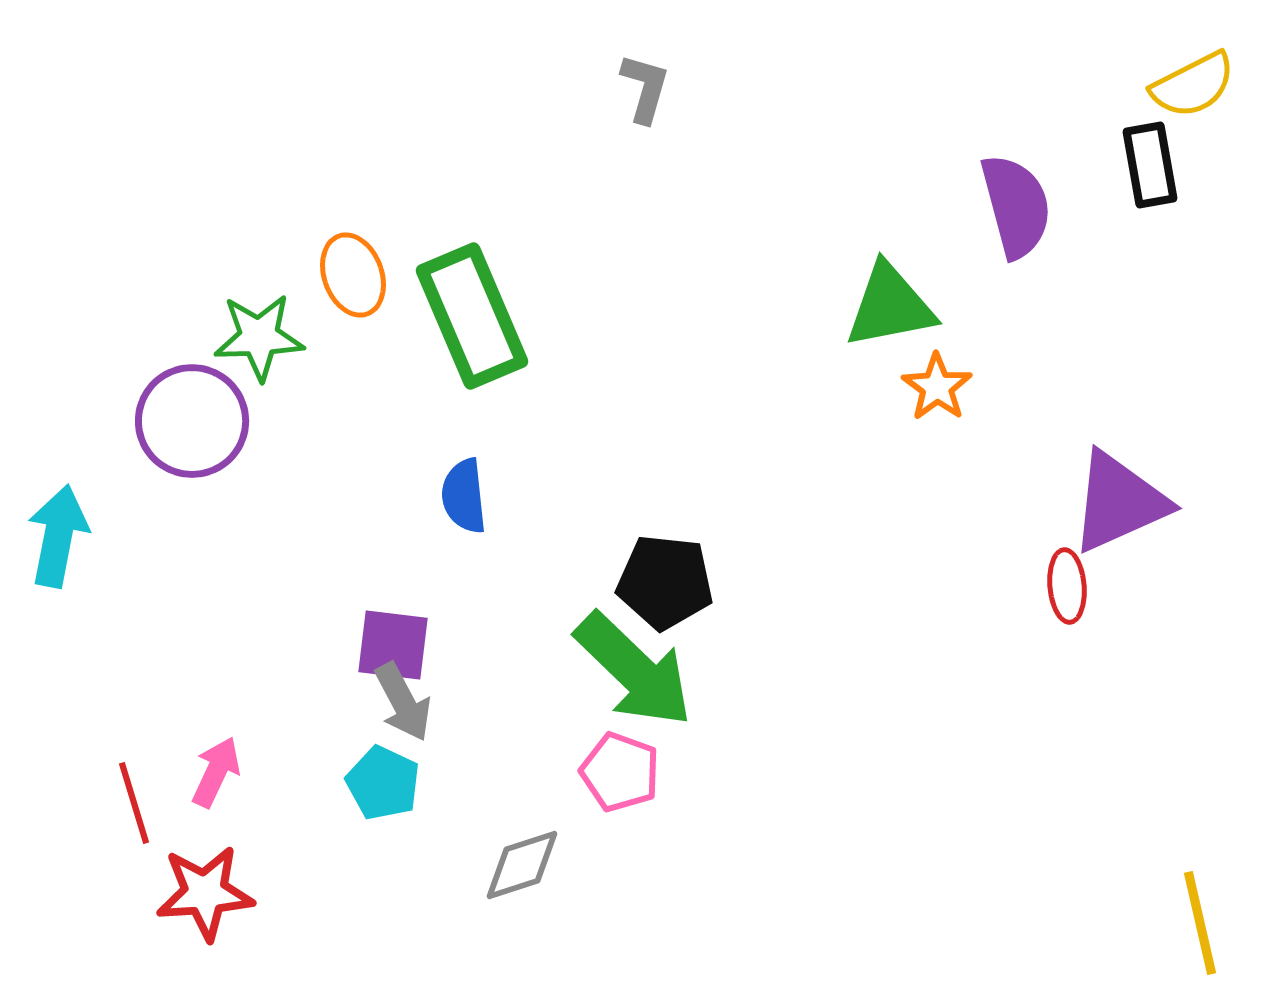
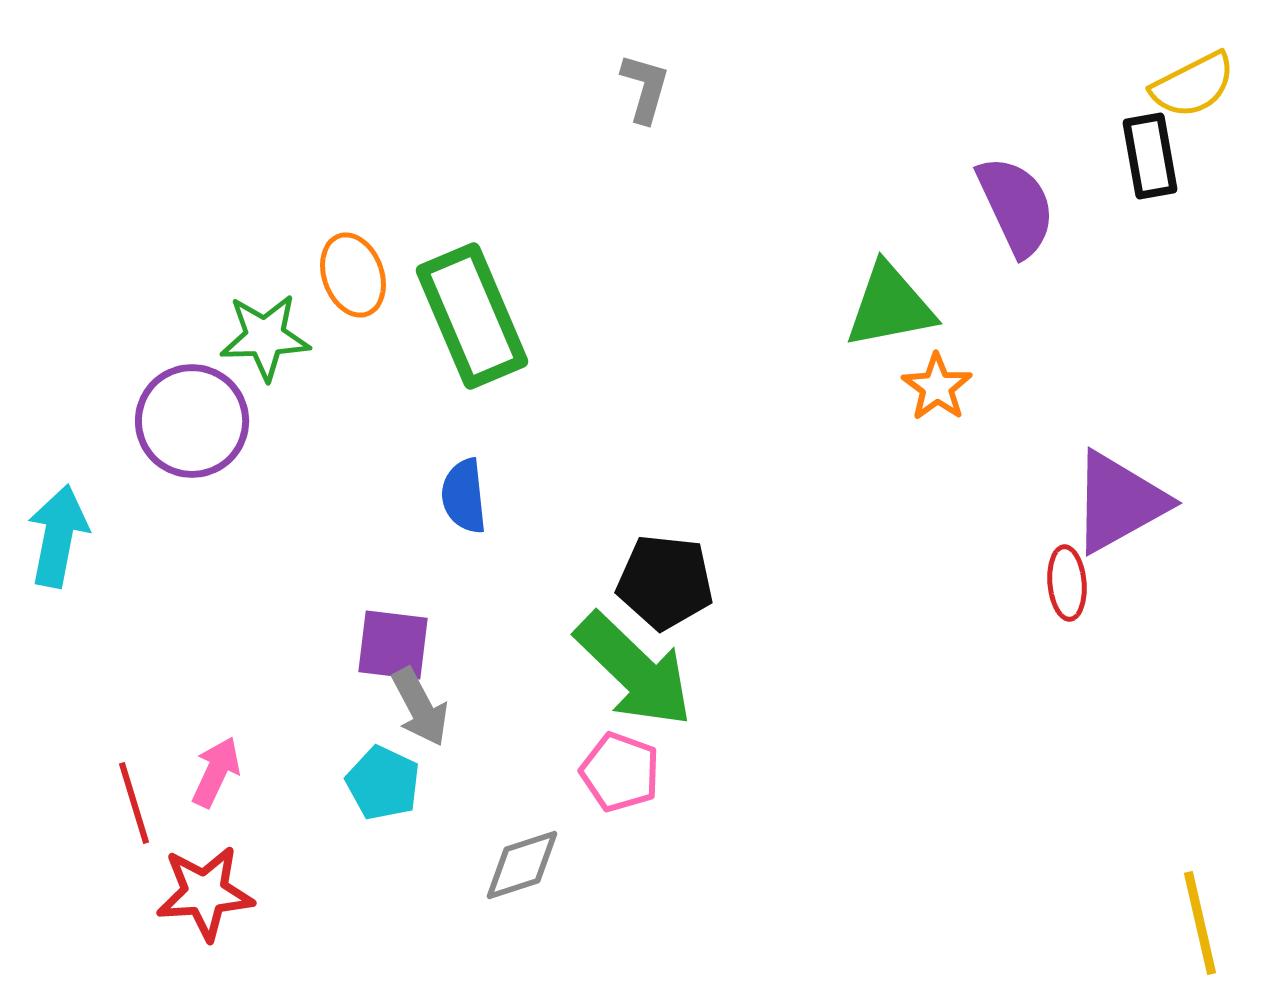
black rectangle: moved 9 px up
purple semicircle: rotated 10 degrees counterclockwise
green star: moved 6 px right
purple triangle: rotated 5 degrees counterclockwise
red ellipse: moved 3 px up
gray arrow: moved 17 px right, 5 px down
